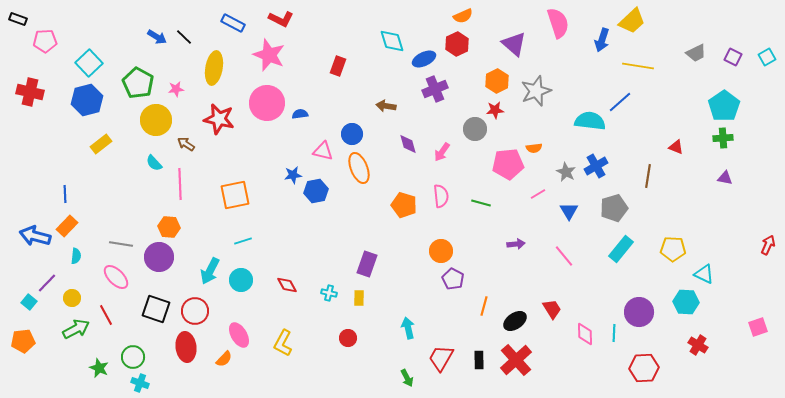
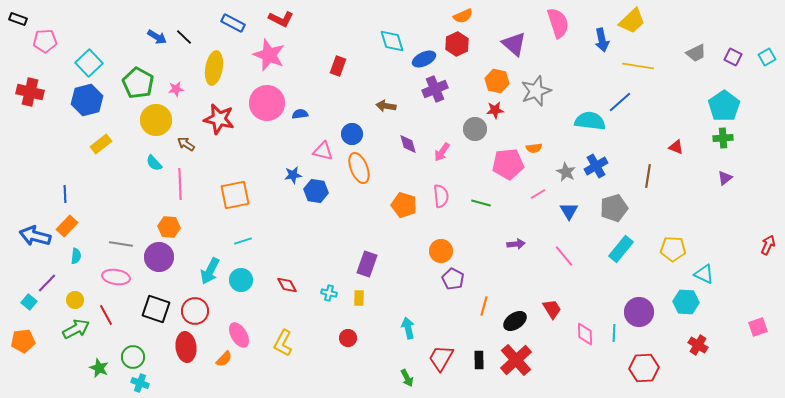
blue arrow at (602, 40): rotated 30 degrees counterclockwise
orange hexagon at (497, 81): rotated 20 degrees counterclockwise
purple triangle at (725, 178): rotated 49 degrees counterclockwise
blue hexagon at (316, 191): rotated 20 degrees clockwise
pink ellipse at (116, 277): rotated 36 degrees counterclockwise
yellow circle at (72, 298): moved 3 px right, 2 px down
